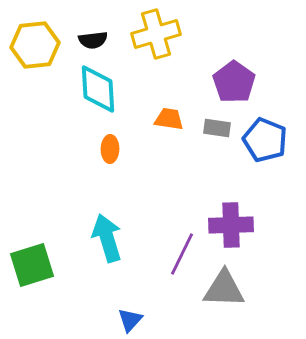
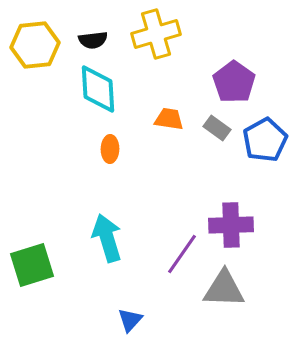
gray rectangle: rotated 28 degrees clockwise
blue pentagon: rotated 21 degrees clockwise
purple line: rotated 9 degrees clockwise
